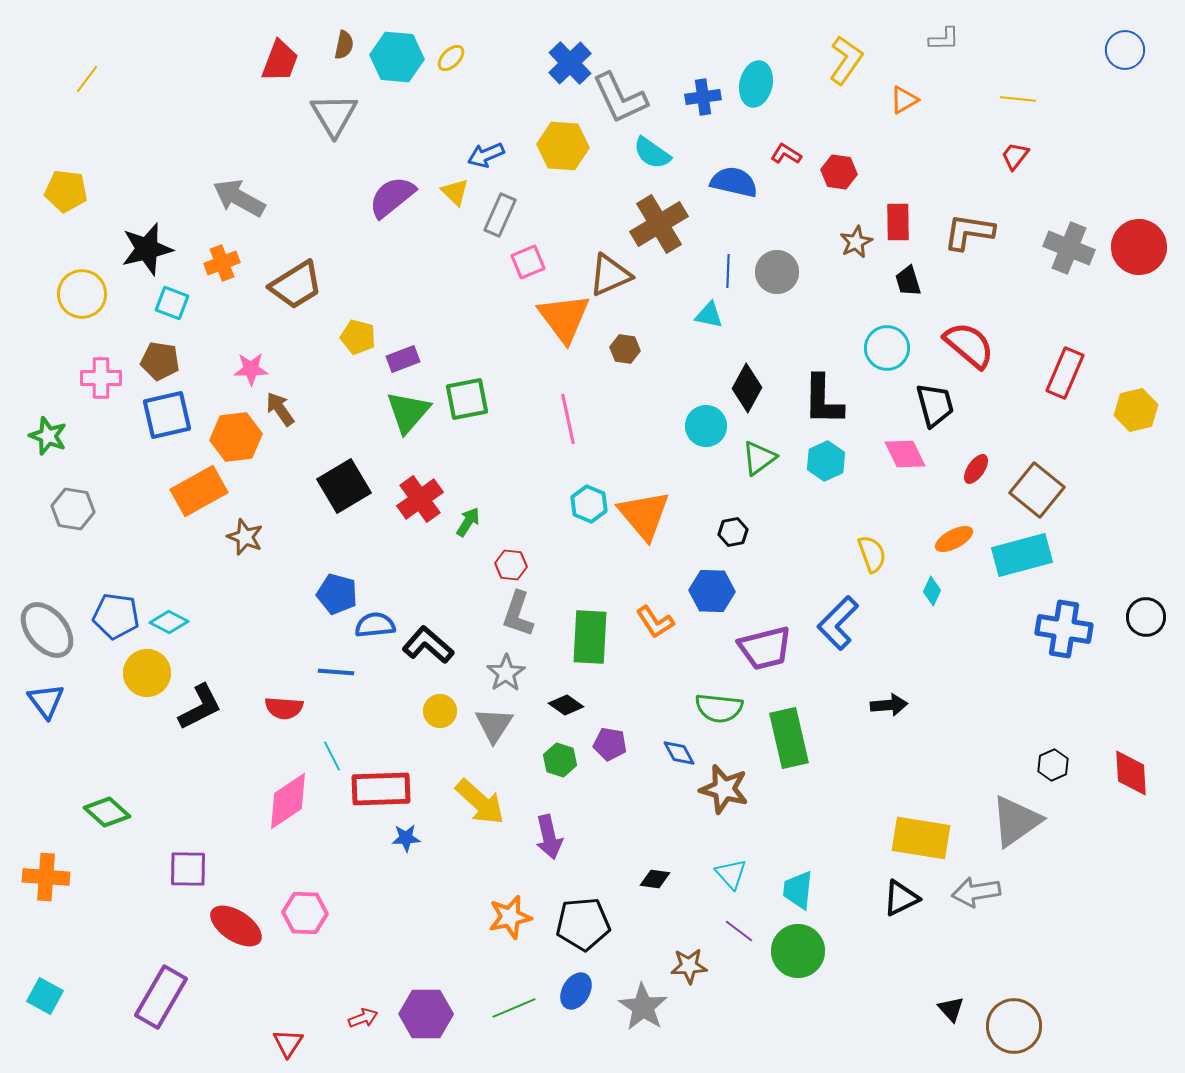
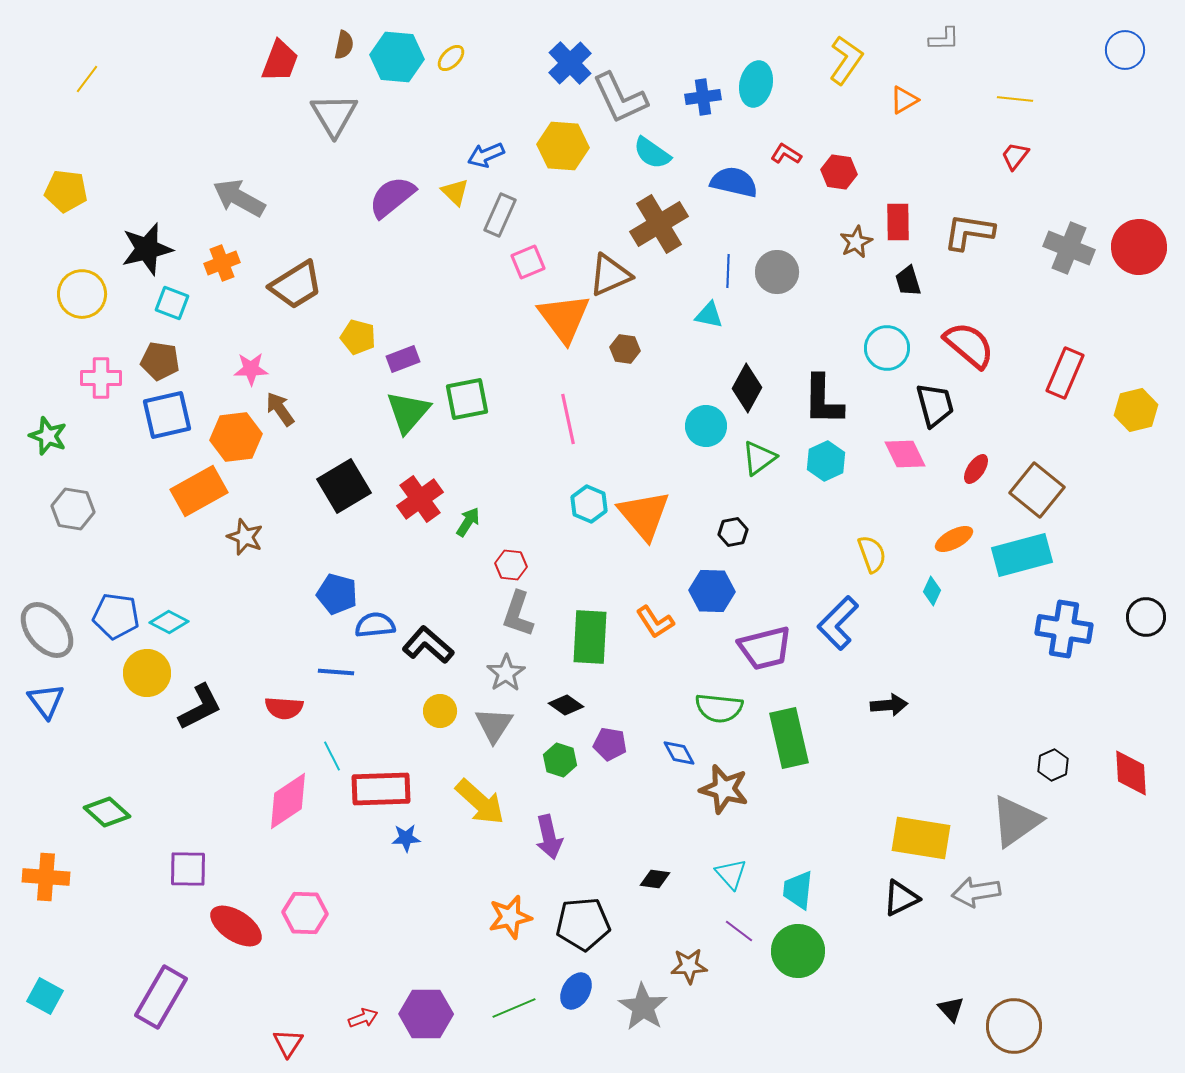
yellow line at (1018, 99): moved 3 px left
